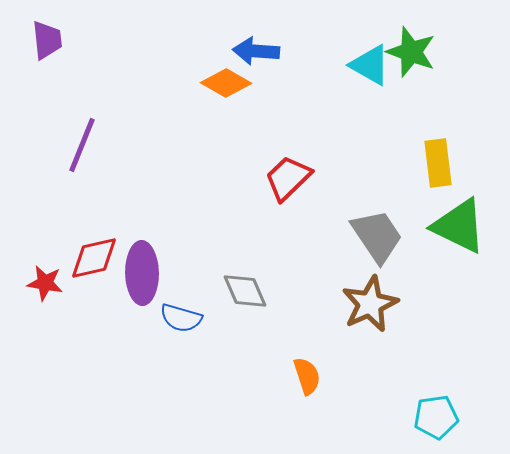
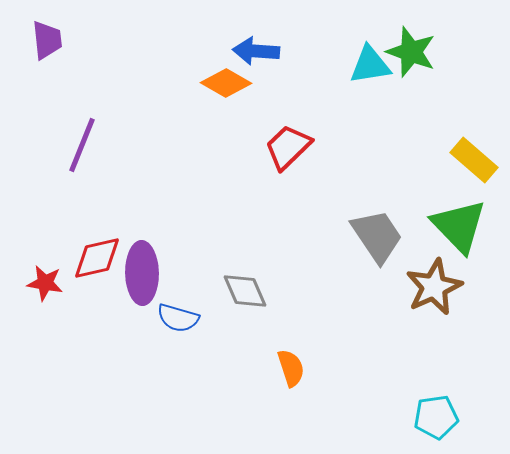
cyan triangle: rotated 39 degrees counterclockwise
yellow rectangle: moved 36 px right, 3 px up; rotated 42 degrees counterclockwise
red trapezoid: moved 31 px up
green triangle: rotated 20 degrees clockwise
red diamond: moved 3 px right
brown star: moved 64 px right, 17 px up
blue semicircle: moved 3 px left
orange semicircle: moved 16 px left, 8 px up
